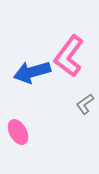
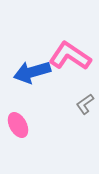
pink L-shape: moved 1 px right; rotated 87 degrees clockwise
pink ellipse: moved 7 px up
